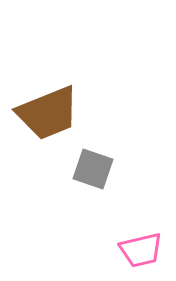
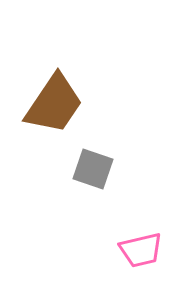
brown trapezoid: moved 6 px right, 9 px up; rotated 34 degrees counterclockwise
